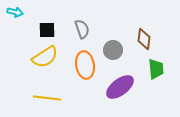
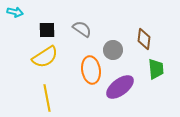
gray semicircle: rotated 36 degrees counterclockwise
orange ellipse: moved 6 px right, 5 px down
yellow line: rotated 72 degrees clockwise
